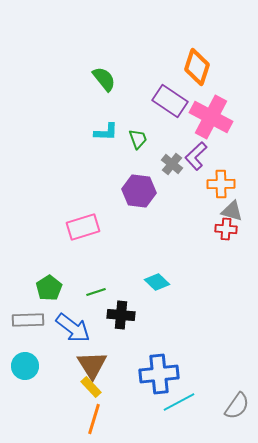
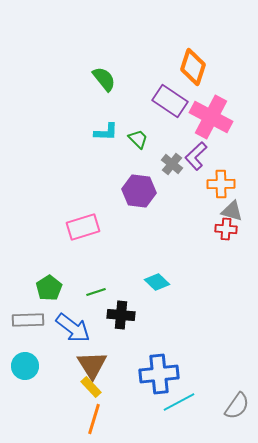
orange diamond: moved 4 px left
green trapezoid: rotated 25 degrees counterclockwise
